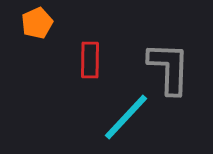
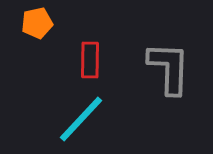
orange pentagon: rotated 12 degrees clockwise
cyan line: moved 45 px left, 2 px down
